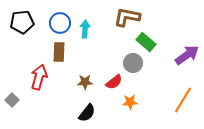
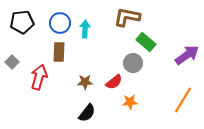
gray square: moved 38 px up
